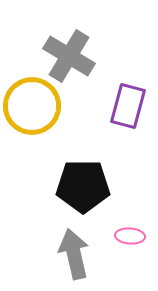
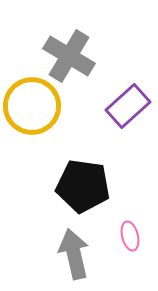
purple rectangle: rotated 33 degrees clockwise
black pentagon: rotated 8 degrees clockwise
pink ellipse: rotated 72 degrees clockwise
